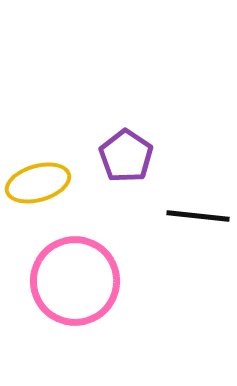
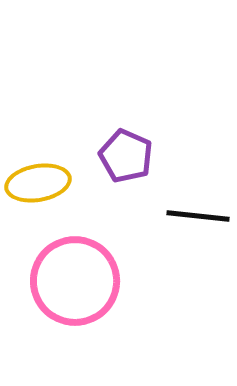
purple pentagon: rotated 10 degrees counterclockwise
yellow ellipse: rotated 6 degrees clockwise
